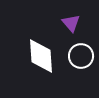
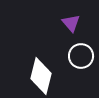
white diamond: moved 20 px down; rotated 18 degrees clockwise
